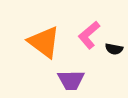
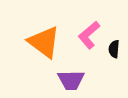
black semicircle: rotated 84 degrees clockwise
